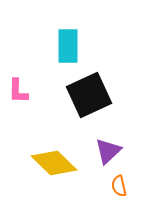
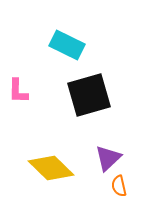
cyan rectangle: moved 1 px left, 1 px up; rotated 64 degrees counterclockwise
black square: rotated 9 degrees clockwise
purple triangle: moved 7 px down
yellow diamond: moved 3 px left, 5 px down
